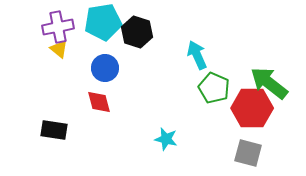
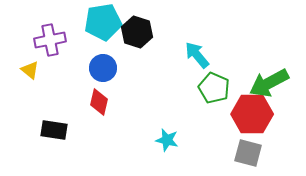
purple cross: moved 8 px left, 13 px down
yellow triangle: moved 29 px left, 21 px down
cyan arrow: rotated 16 degrees counterclockwise
blue circle: moved 2 px left
green arrow: rotated 66 degrees counterclockwise
red diamond: rotated 28 degrees clockwise
red hexagon: moved 6 px down
cyan star: moved 1 px right, 1 px down
